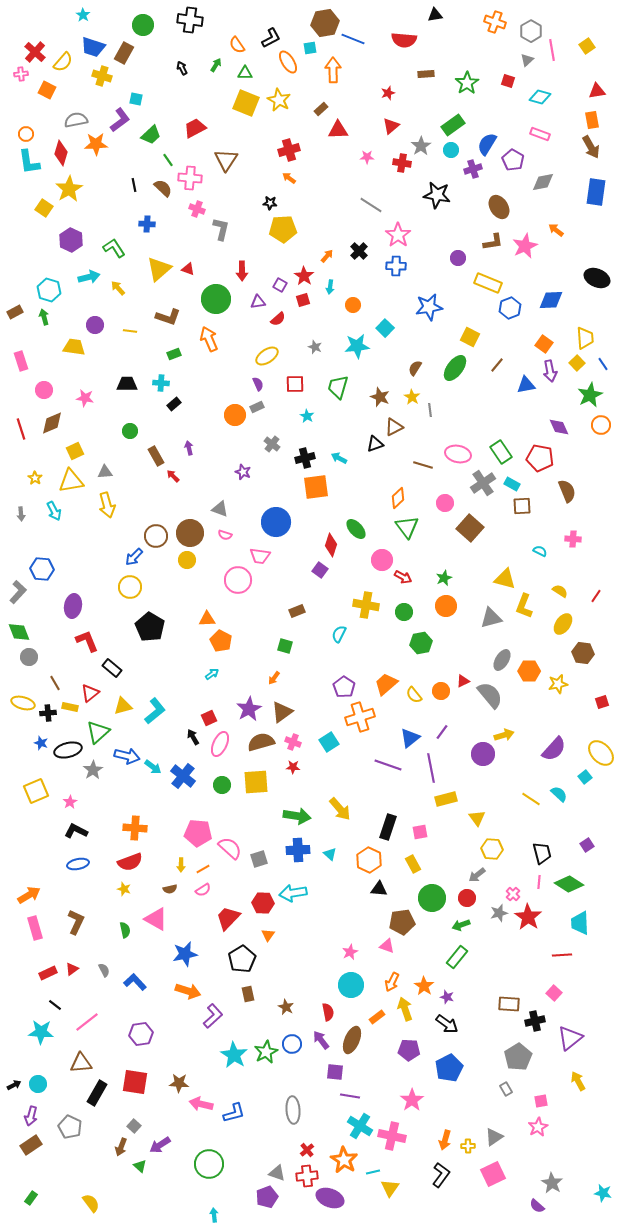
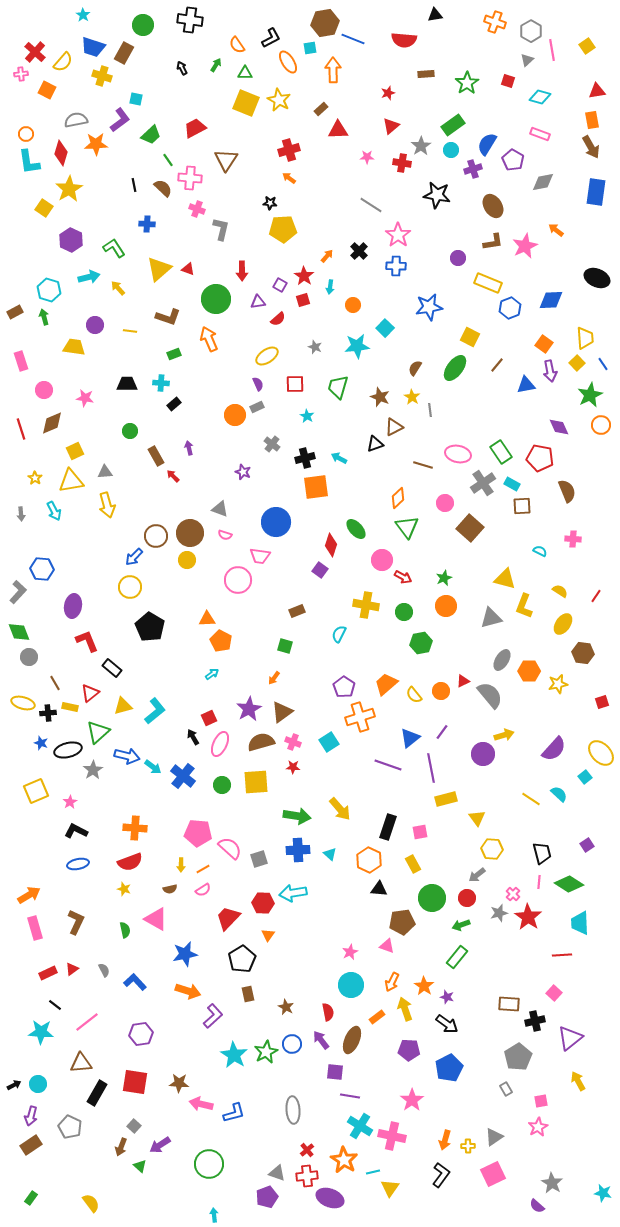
brown ellipse at (499, 207): moved 6 px left, 1 px up
